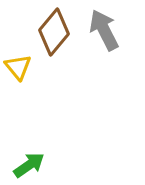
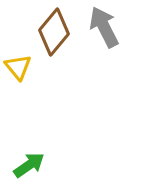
gray arrow: moved 3 px up
